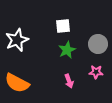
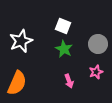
white square: rotated 28 degrees clockwise
white star: moved 4 px right, 1 px down
green star: moved 3 px left, 1 px up; rotated 18 degrees counterclockwise
pink star: rotated 24 degrees counterclockwise
orange semicircle: rotated 95 degrees counterclockwise
